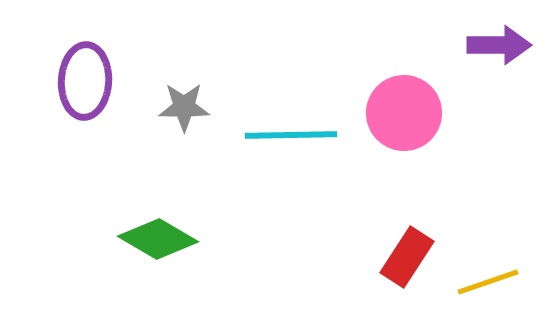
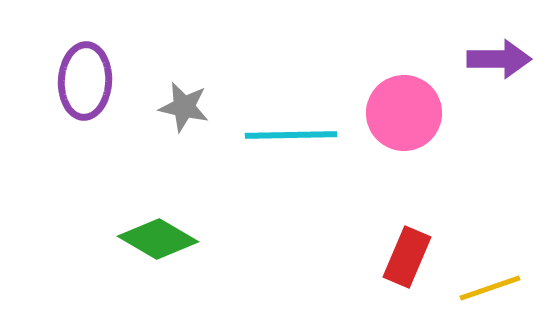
purple arrow: moved 14 px down
gray star: rotated 12 degrees clockwise
red rectangle: rotated 10 degrees counterclockwise
yellow line: moved 2 px right, 6 px down
